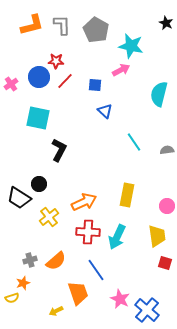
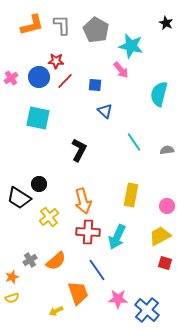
pink arrow: rotated 78 degrees clockwise
pink cross: moved 6 px up
black L-shape: moved 20 px right
yellow rectangle: moved 4 px right
orange arrow: moved 1 px left, 1 px up; rotated 100 degrees clockwise
yellow trapezoid: moved 3 px right; rotated 110 degrees counterclockwise
gray cross: rotated 16 degrees counterclockwise
blue line: moved 1 px right
orange star: moved 11 px left, 6 px up
pink star: moved 2 px left; rotated 24 degrees counterclockwise
